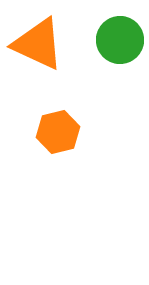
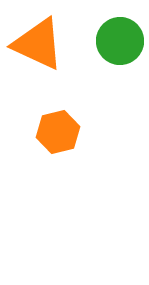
green circle: moved 1 px down
